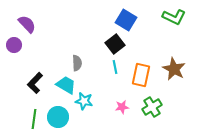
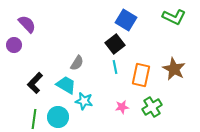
gray semicircle: rotated 35 degrees clockwise
